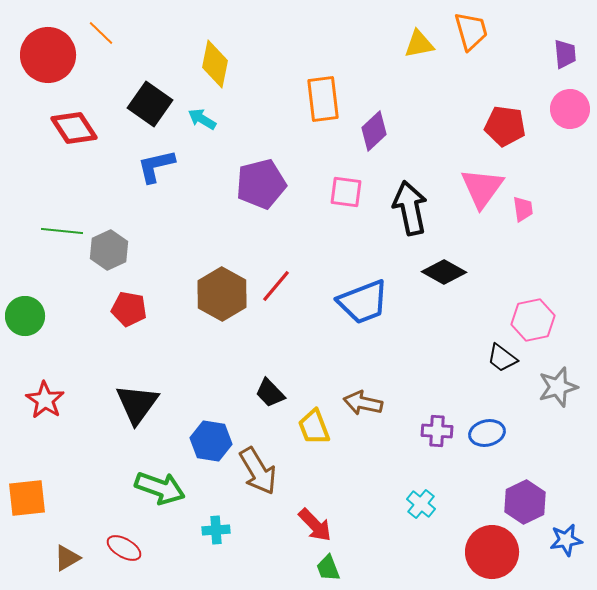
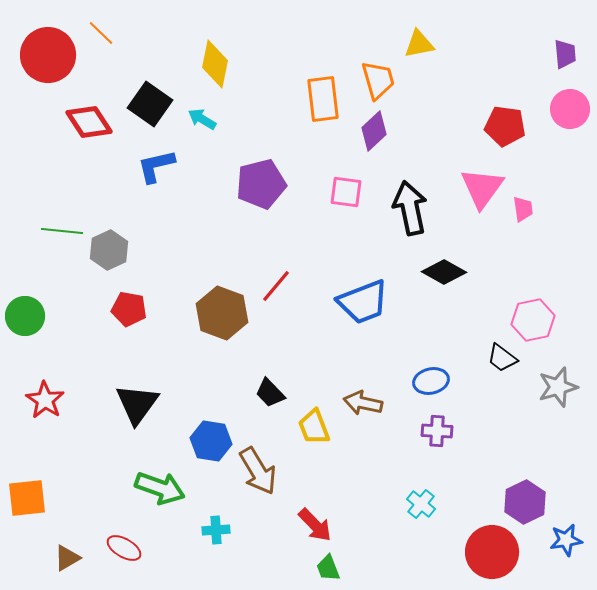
orange trapezoid at (471, 31): moved 93 px left, 49 px down
red diamond at (74, 128): moved 15 px right, 6 px up
brown hexagon at (222, 294): moved 19 px down; rotated 9 degrees counterclockwise
blue ellipse at (487, 433): moved 56 px left, 52 px up
